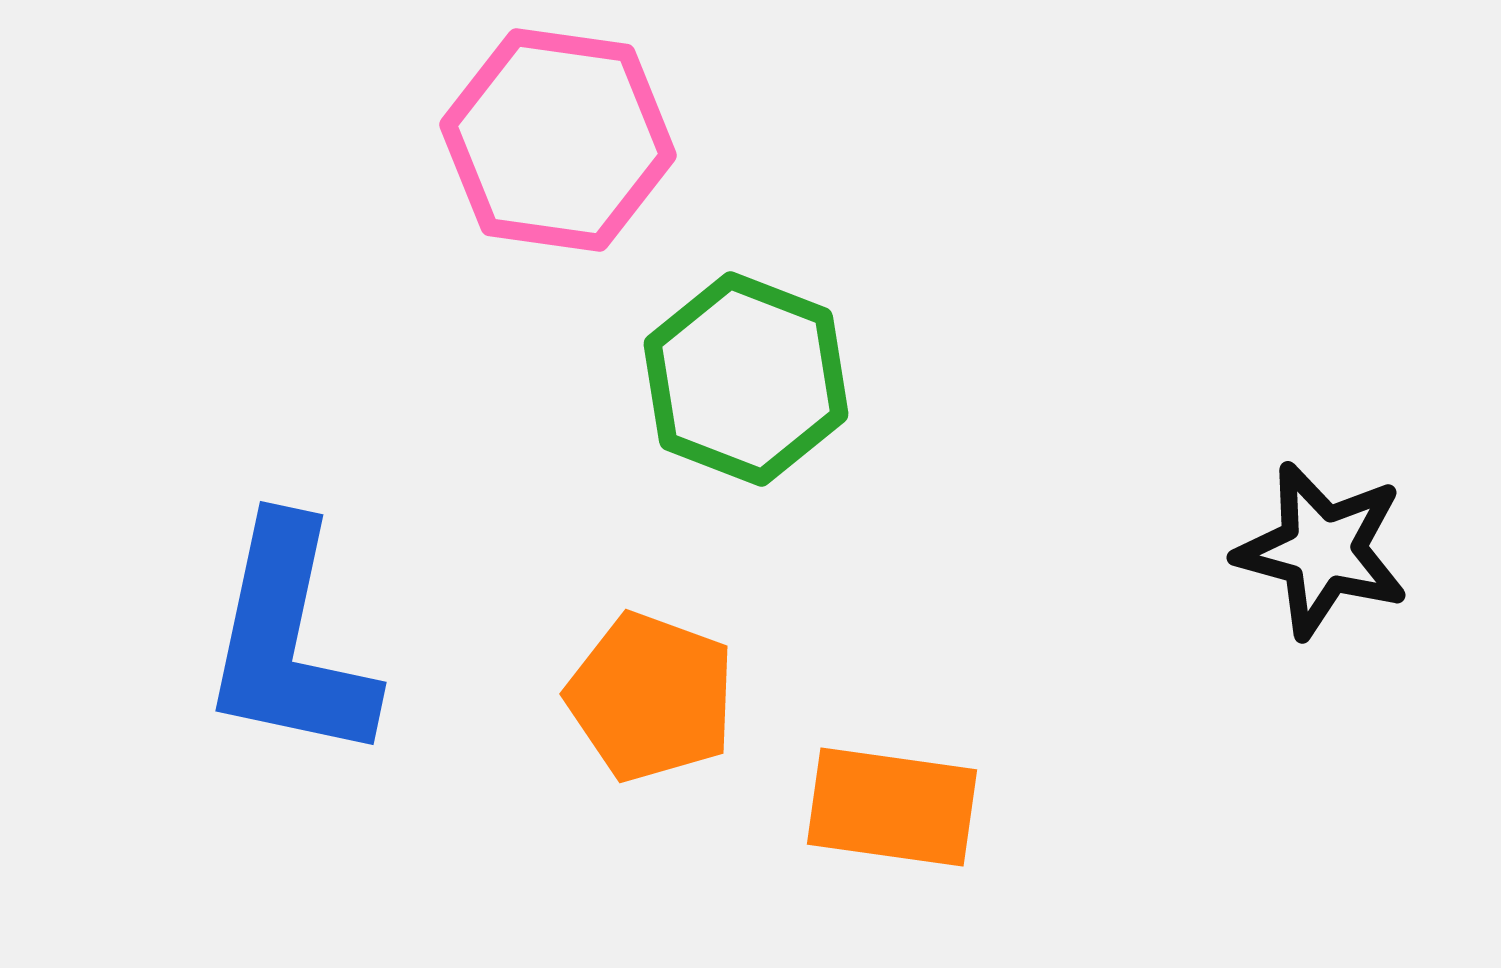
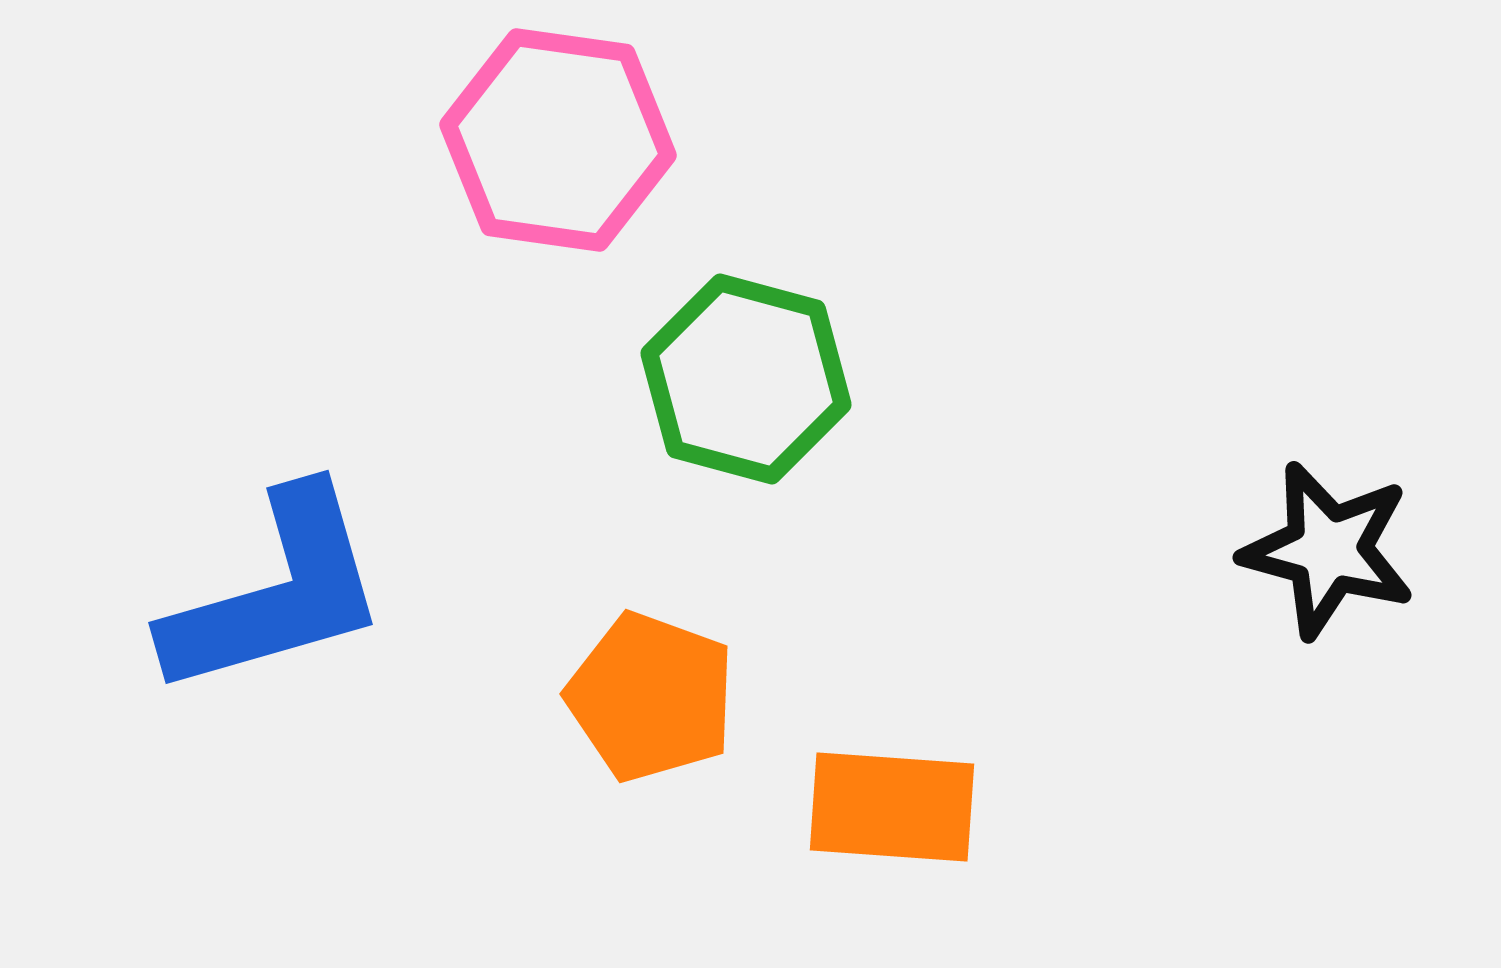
green hexagon: rotated 6 degrees counterclockwise
black star: moved 6 px right
blue L-shape: moved 13 px left, 48 px up; rotated 118 degrees counterclockwise
orange rectangle: rotated 4 degrees counterclockwise
